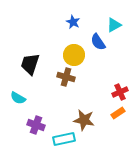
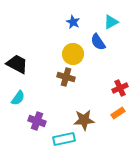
cyan triangle: moved 3 px left, 3 px up
yellow circle: moved 1 px left, 1 px up
black trapezoid: moved 13 px left; rotated 100 degrees clockwise
red cross: moved 4 px up
cyan semicircle: rotated 84 degrees counterclockwise
brown star: rotated 15 degrees counterclockwise
purple cross: moved 1 px right, 4 px up
